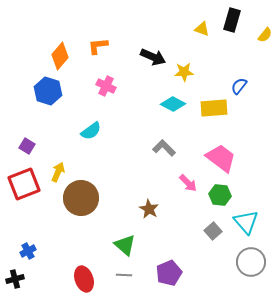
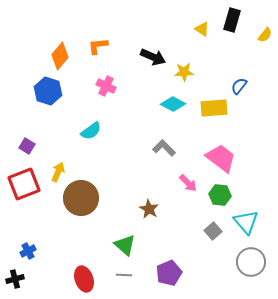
yellow triangle: rotated 14 degrees clockwise
